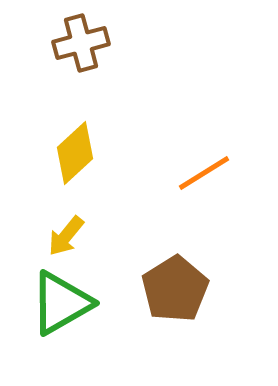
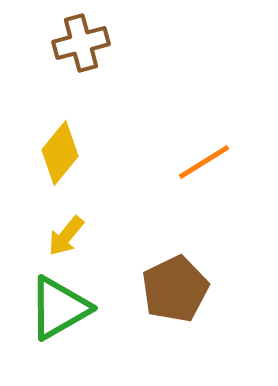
yellow diamond: moved 15 px left; rotated 8 degrees counterclockwise
orange line: moved 11 px up
brown pentagon: rotated 6 degrees clockwise
green triangle: moved 2 px left, 5 px down
